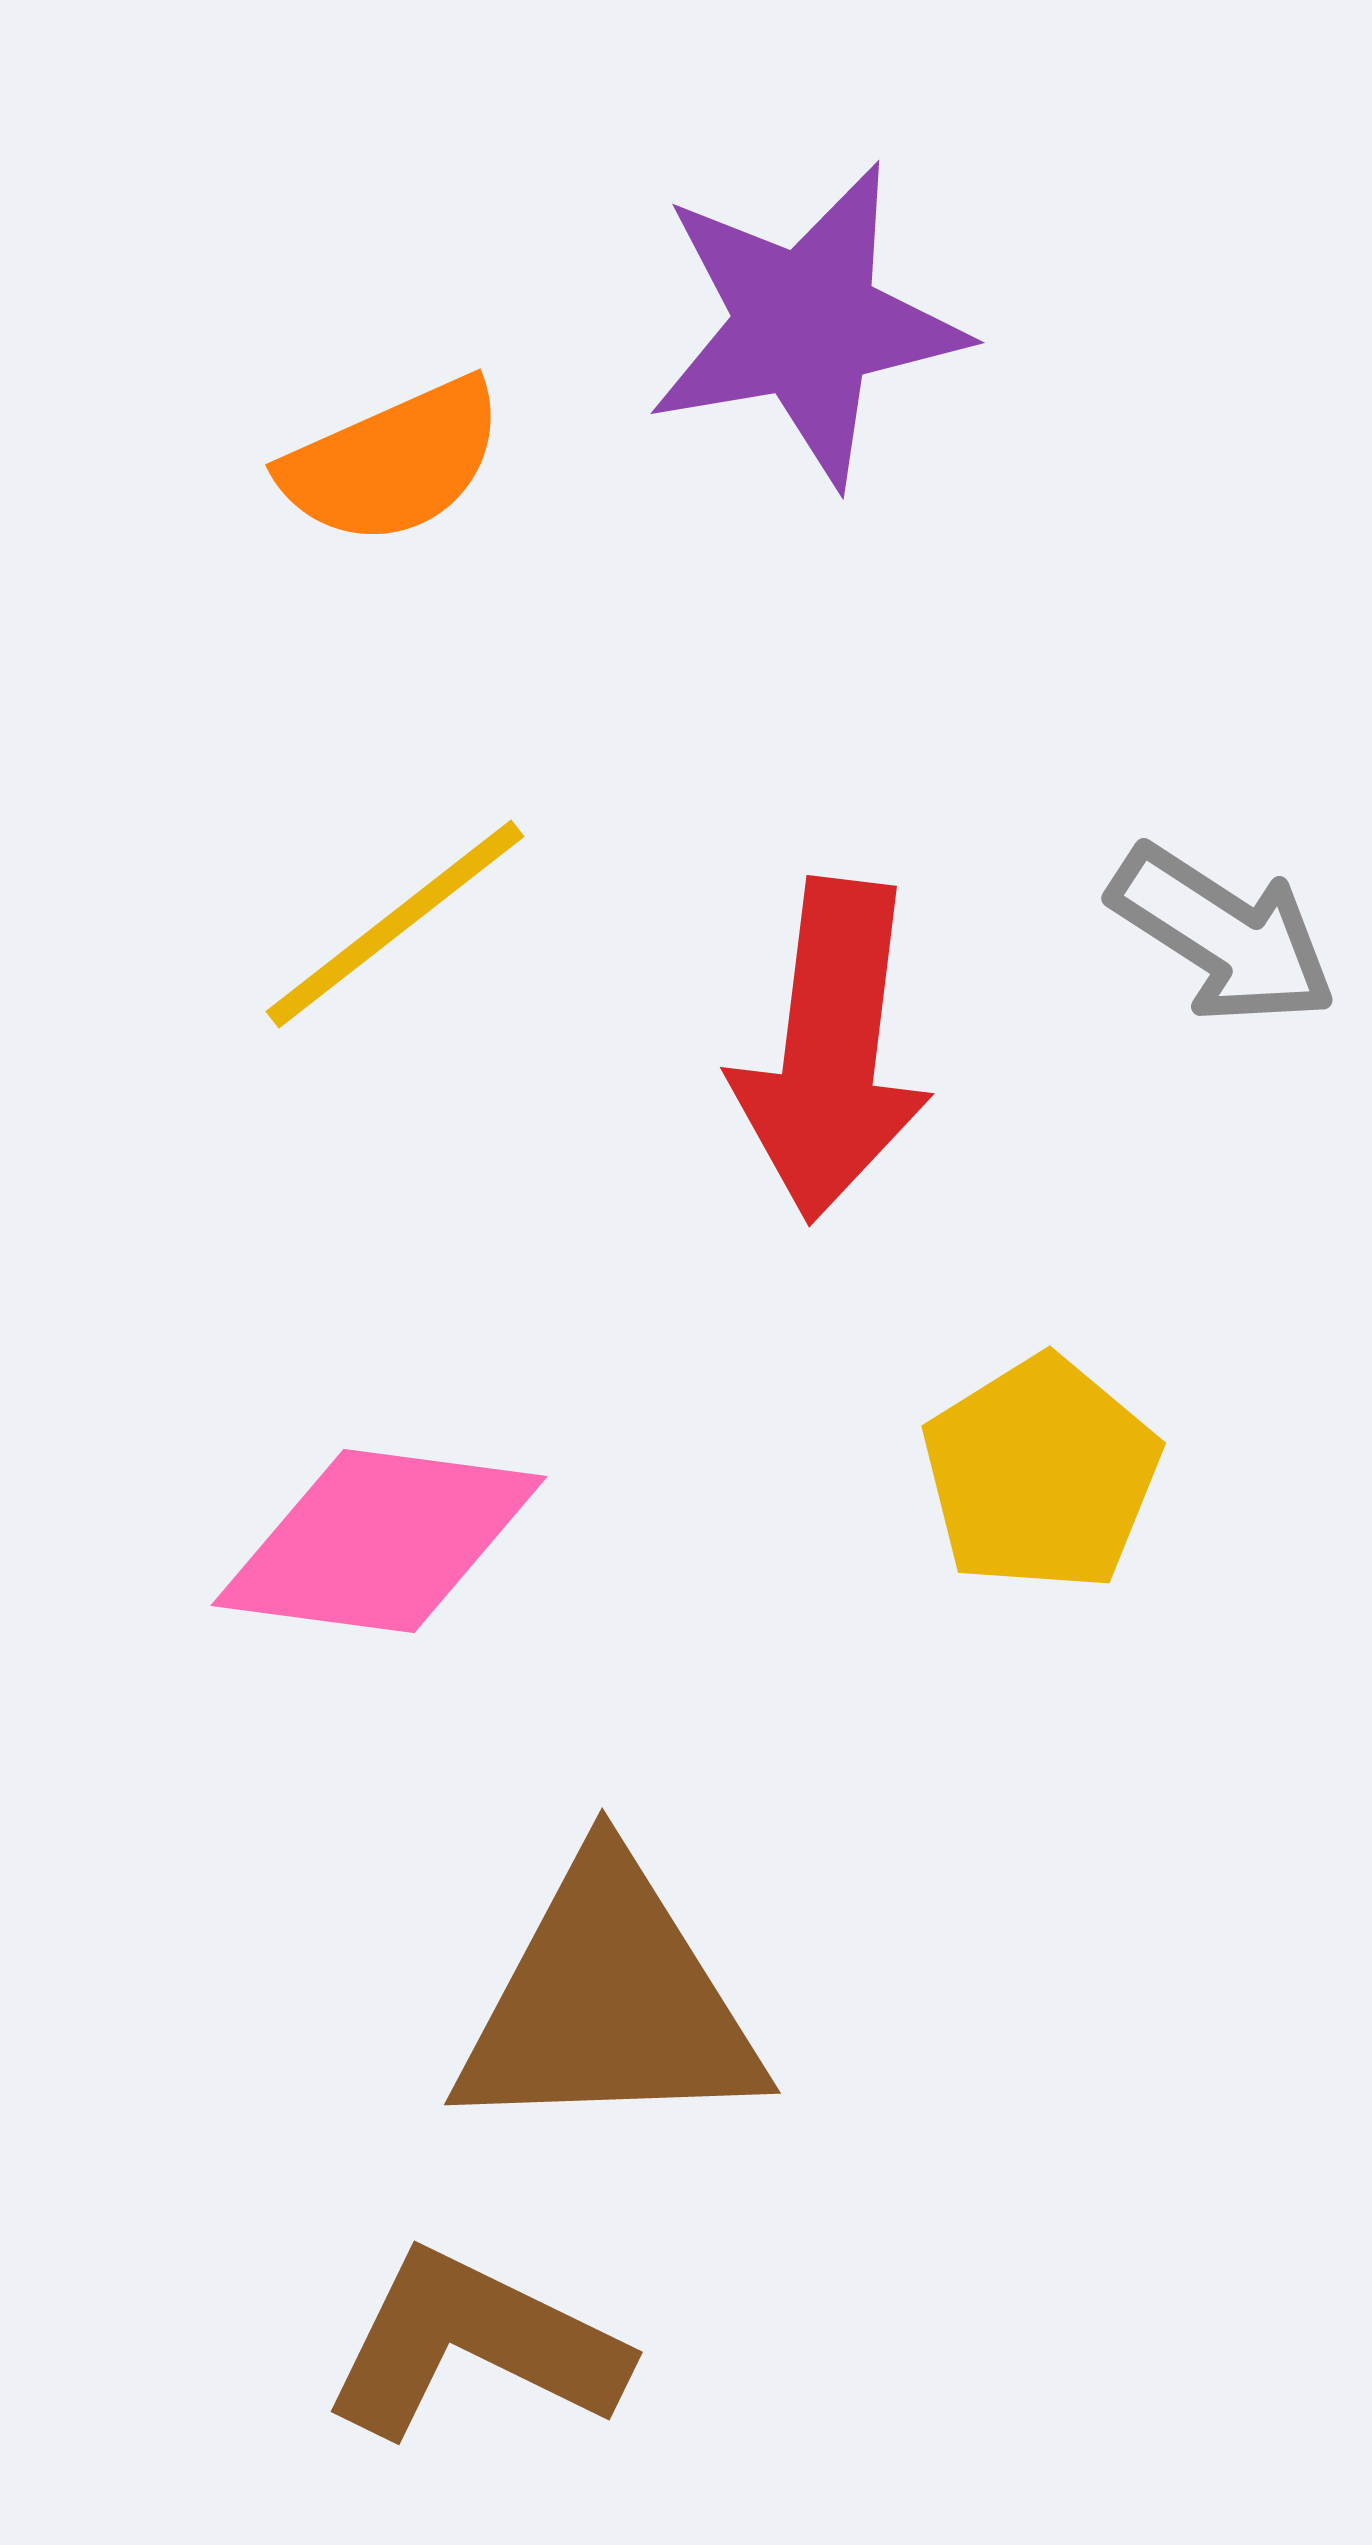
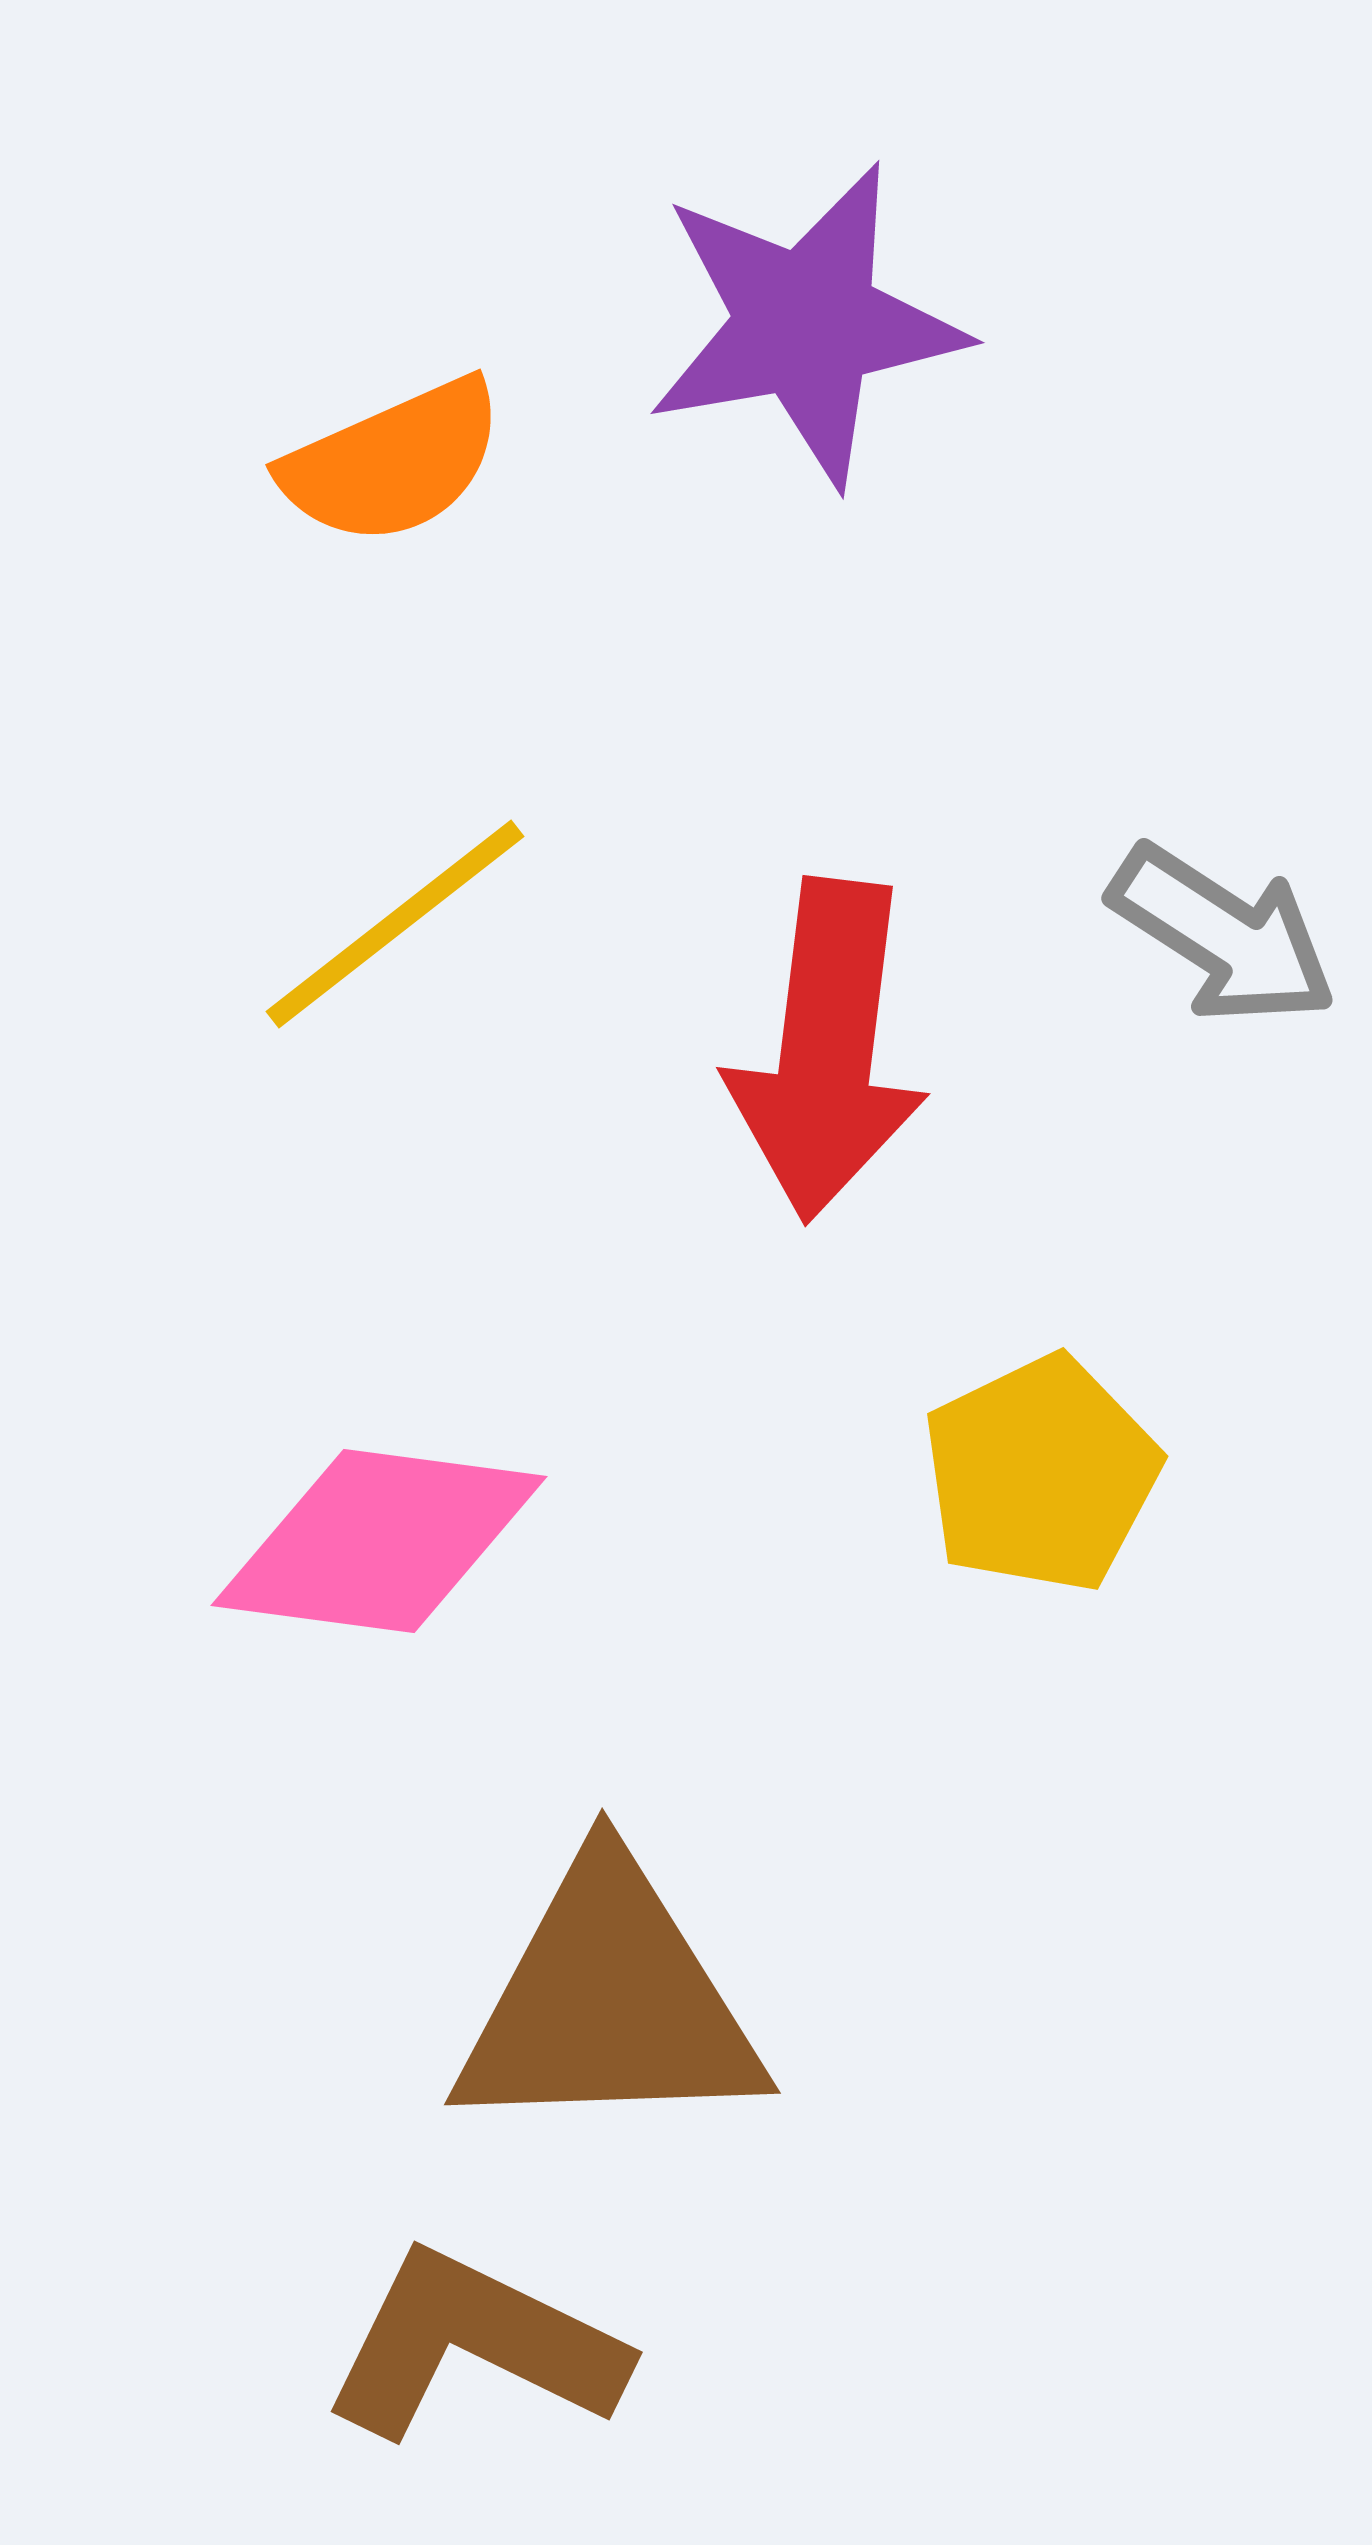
red arrow: moved 4 px left
yellow pentagon: rotated 6 degrees clockwise
